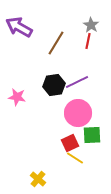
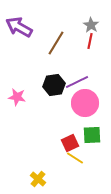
red line: moved 2 px right
pink circle: moved 7 px right, 10 px up
